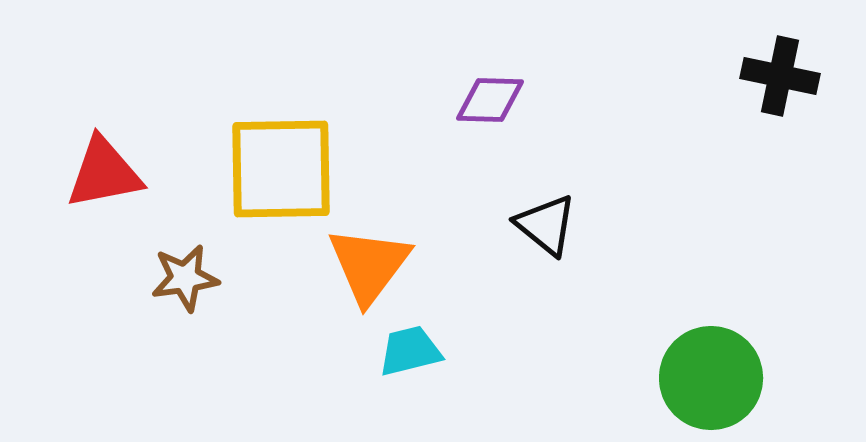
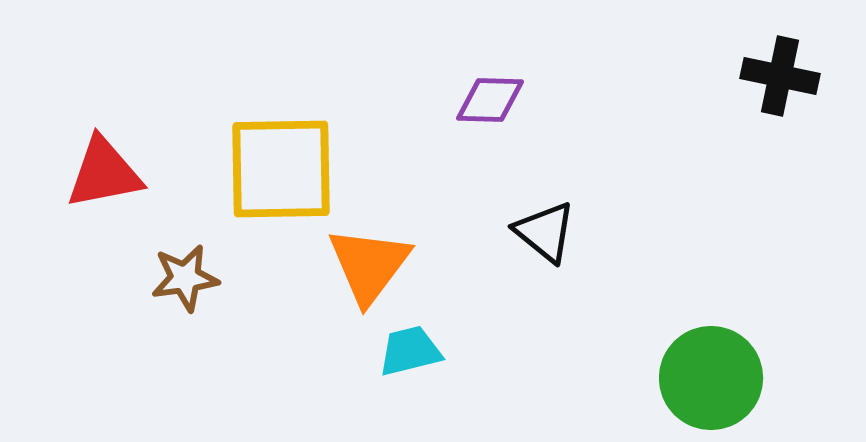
black triangle: moved 1 px left, 7 px down
